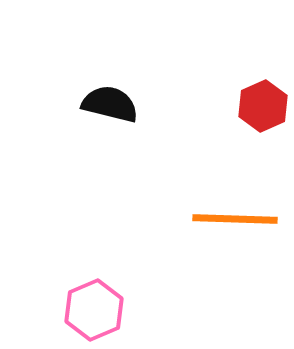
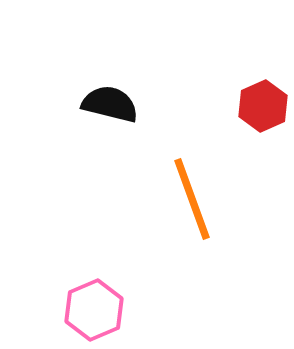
orange line: moved 43 px left, 20 px up; rotated 68 degrees clockwise
